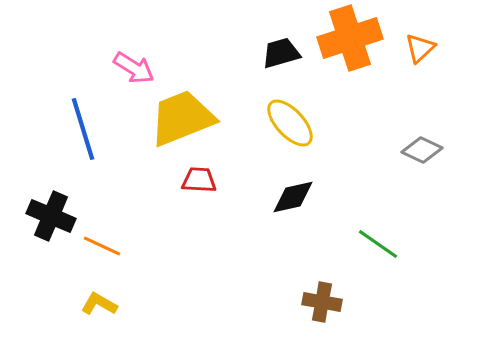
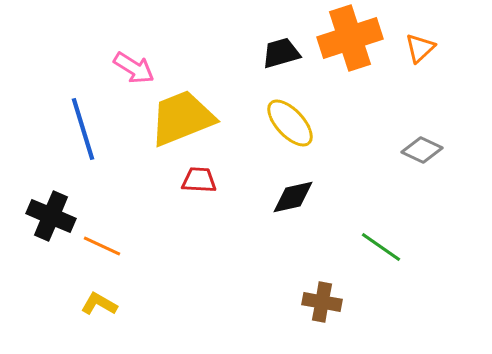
green line: moved 3 px right, 3 px down
